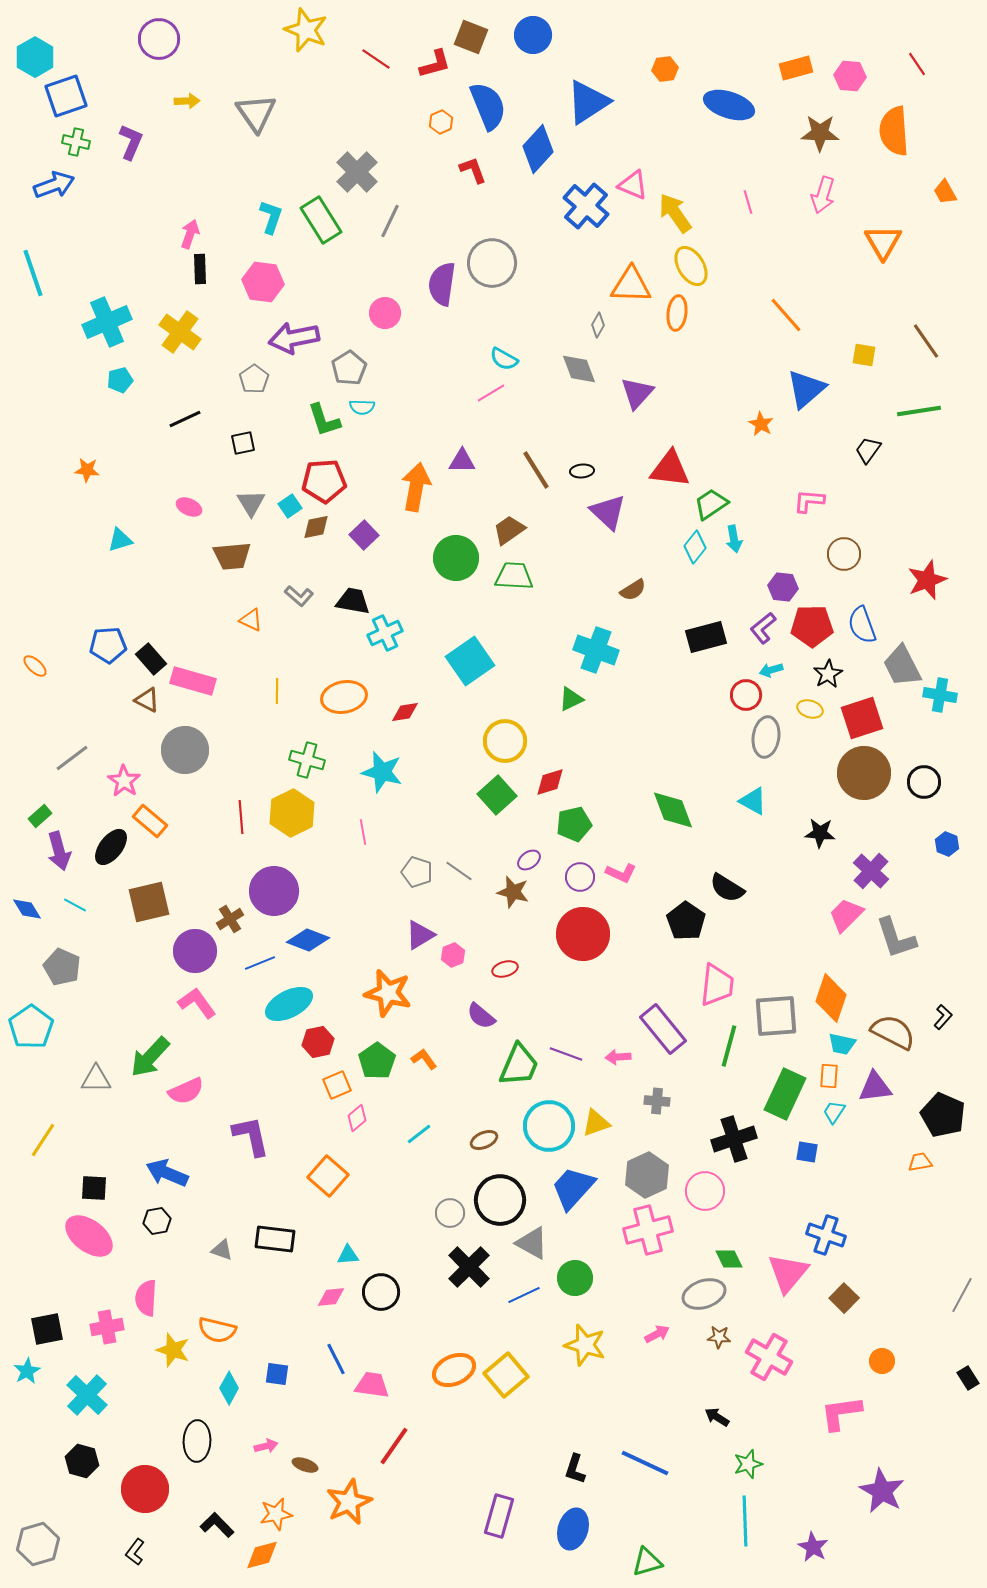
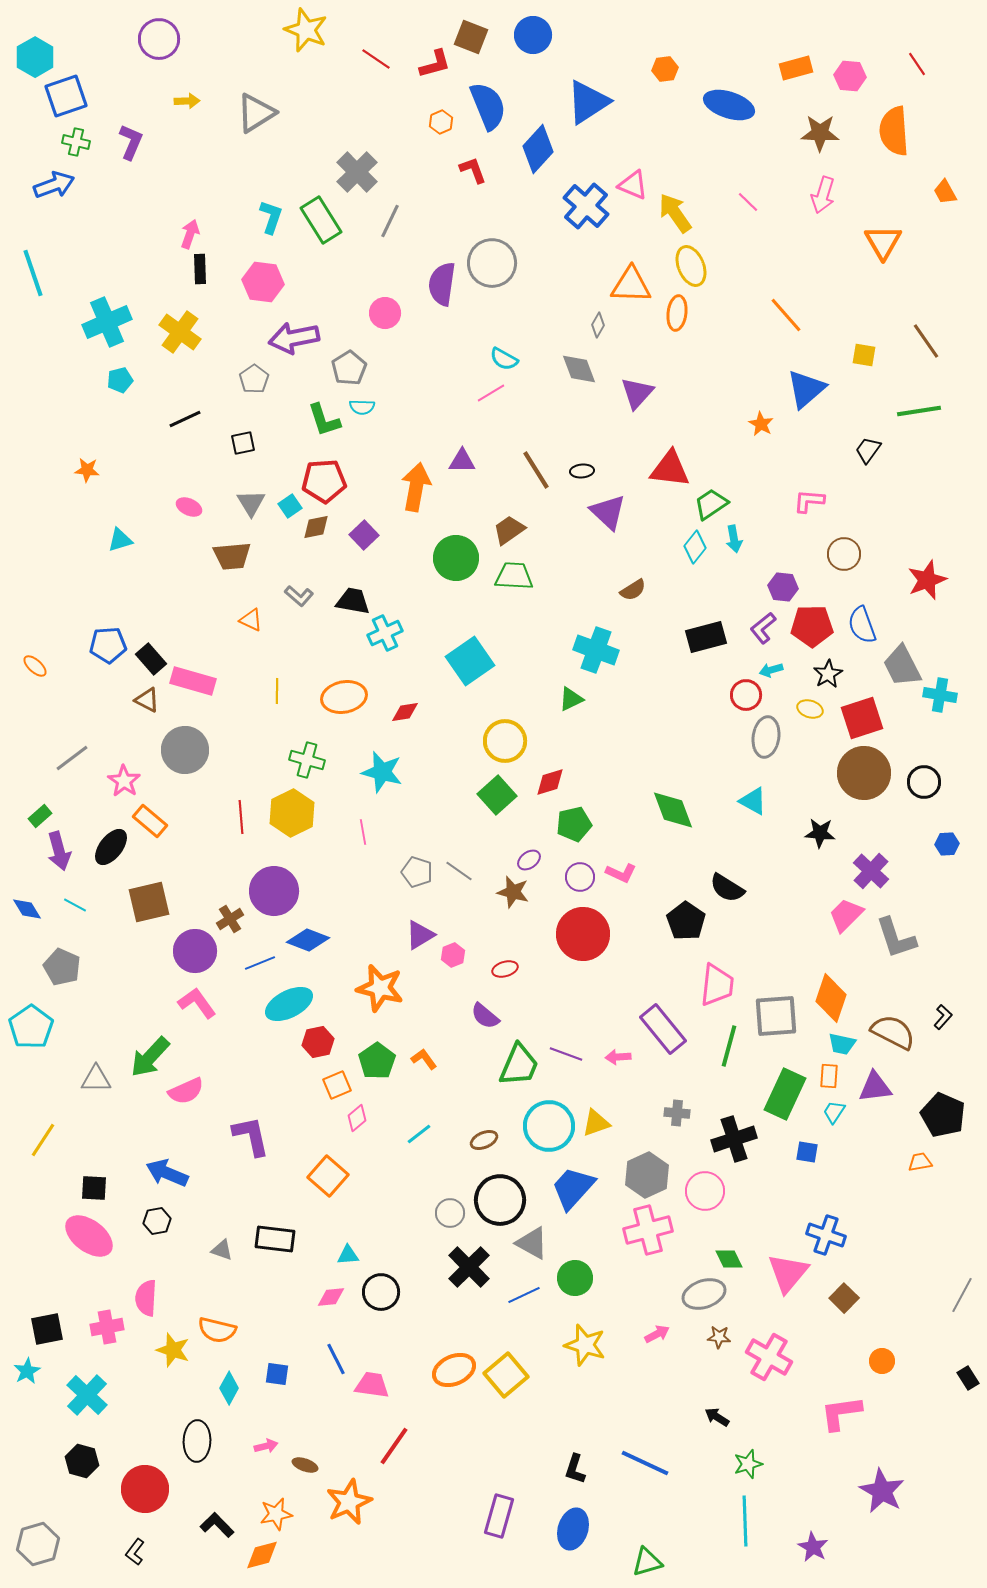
gray triangle at (256, 113): rotated 33 degrees clockwise
pink line at (748, 202): rotated 30 degrees counterclockwise
yellow ellipse at (691, 266): rotated 9 degrees clockwise
blue hexagon at (947, 844): rotated 25 degrees counterclockwise
orange star at (388, 993): moved 8 px left, 5 px up
purple semicircle at (481, 1016): moved 4 px right
gray cross at (657, 1101): moved 20 px right, 12 px down
